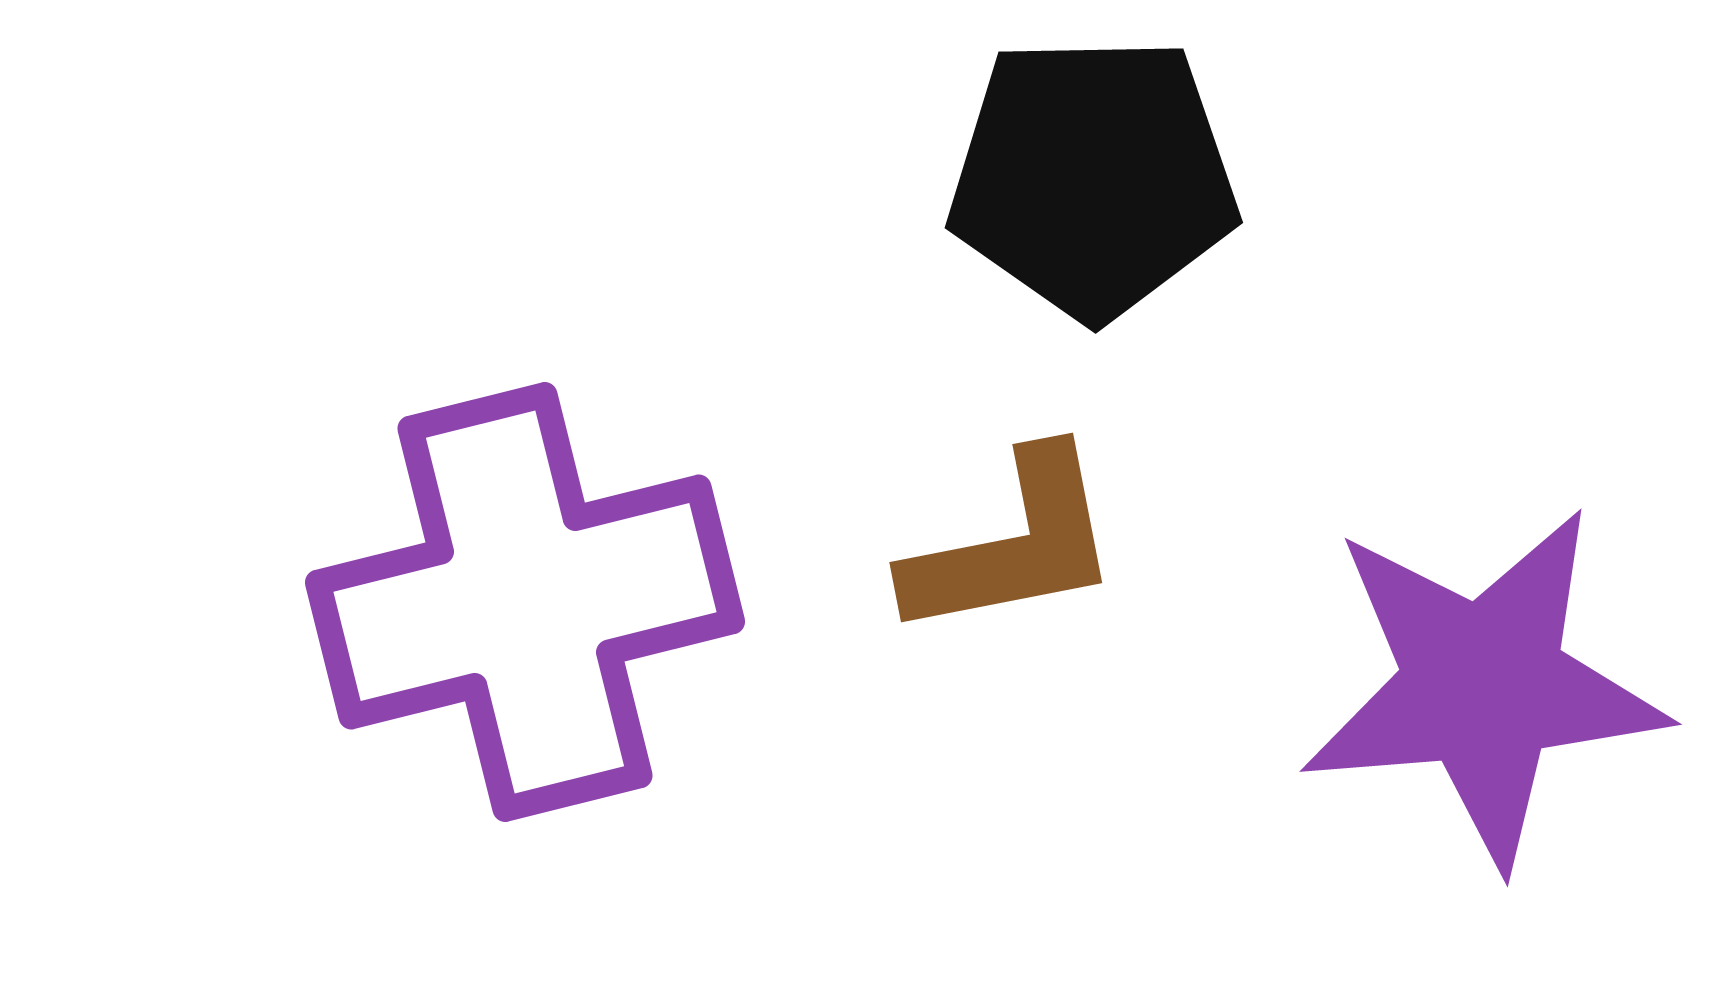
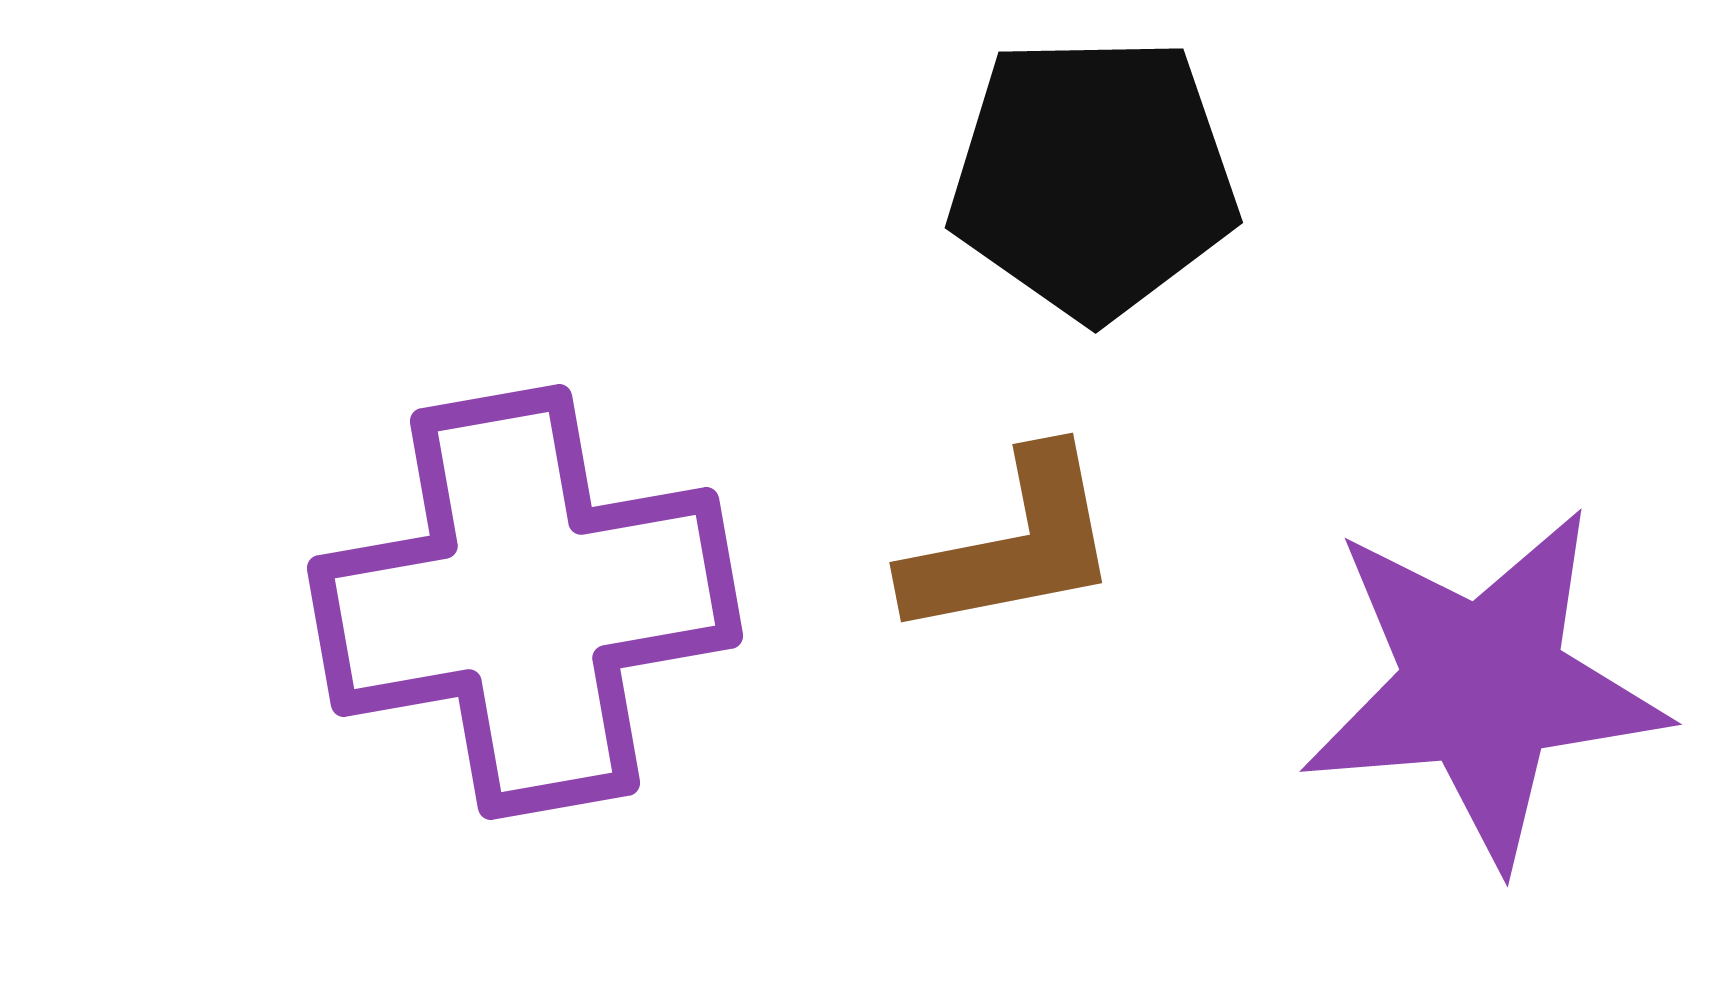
purple cross: rotated 4 degrees clockwise
